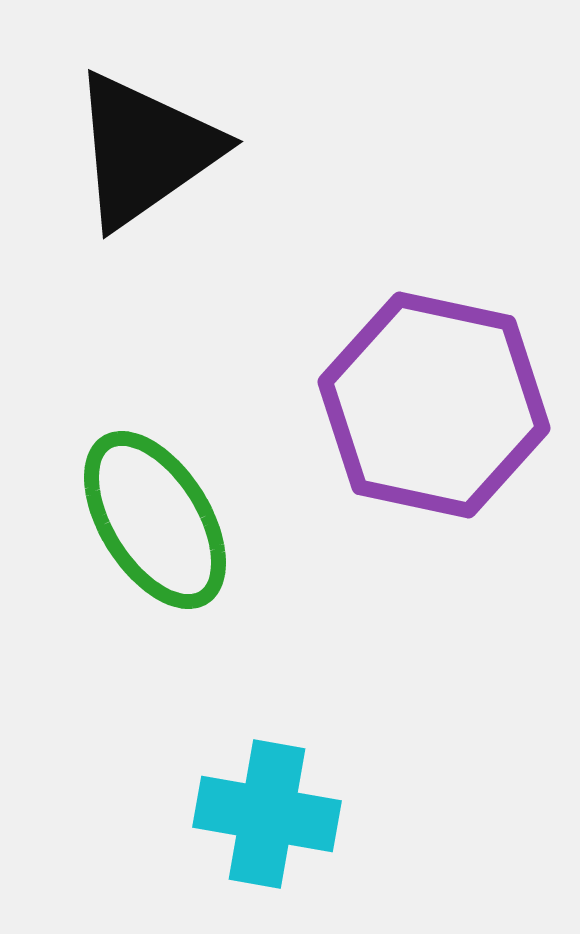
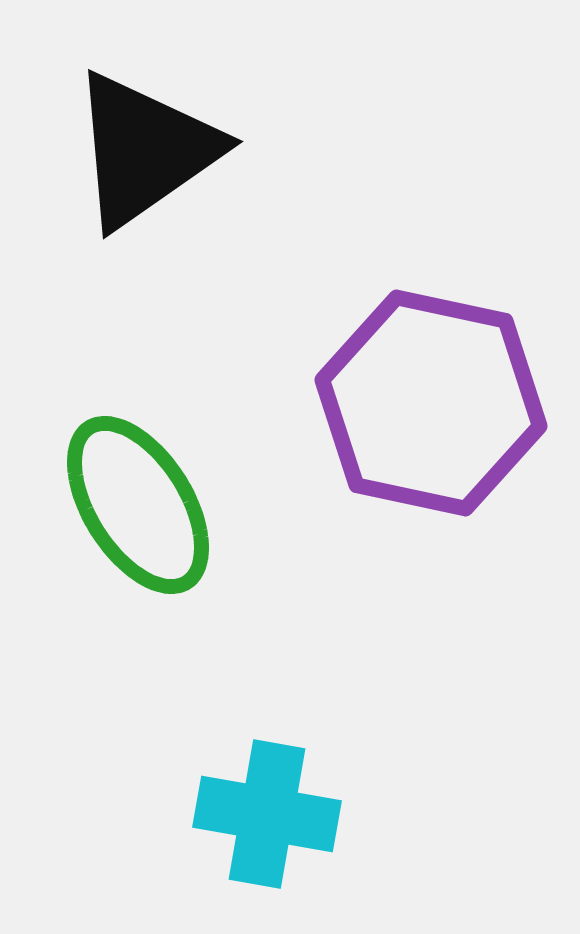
purple hexagon: moved 3 px left, 2 px up
green ellipse: moved 17 px left, 15 px up
